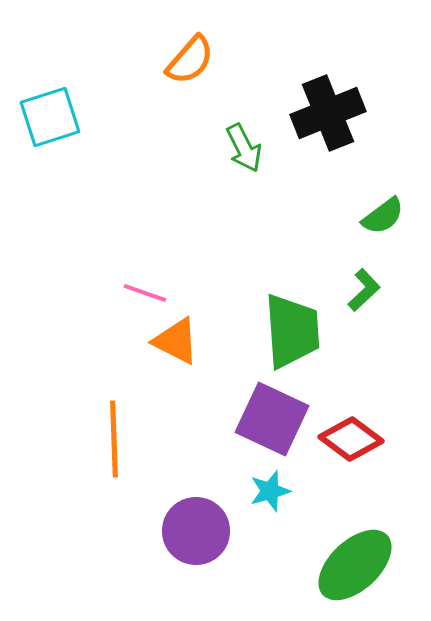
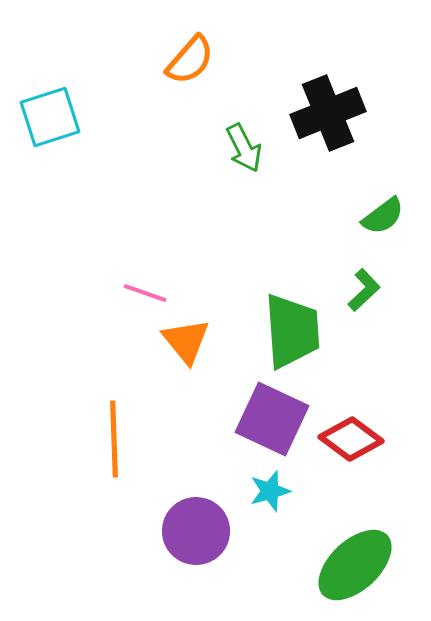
orange triangle: moved 10 px right; rotated 24 degrees clockwise
